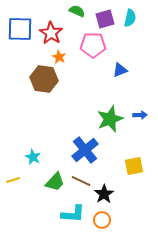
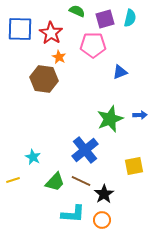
blue triangle: moved 2 px down
